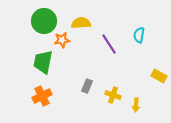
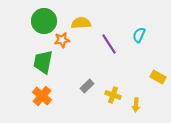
cyan semicircle: rotated 14 degrees clockwise
yellow rectangle: moved 1 px left, 1 px down
gray rectangle: rotated 24 degrees clockwise
orange cross: rotated 24 degrees counterclockwise
